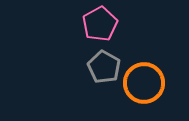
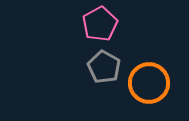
orange circle: moved 5 px right
